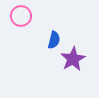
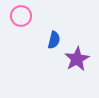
purple star: moved 4 px right
